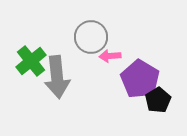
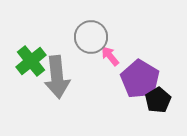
pink arrow: rotated 55 degrees clockwise
